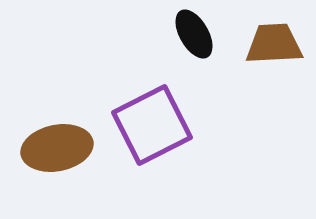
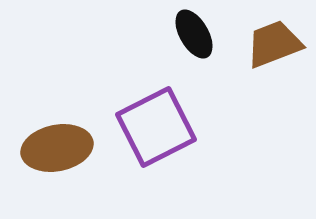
brown trapezoid: rotated 18 degrees counterclockwise
purple square: moved 4 px right, 2 px down
